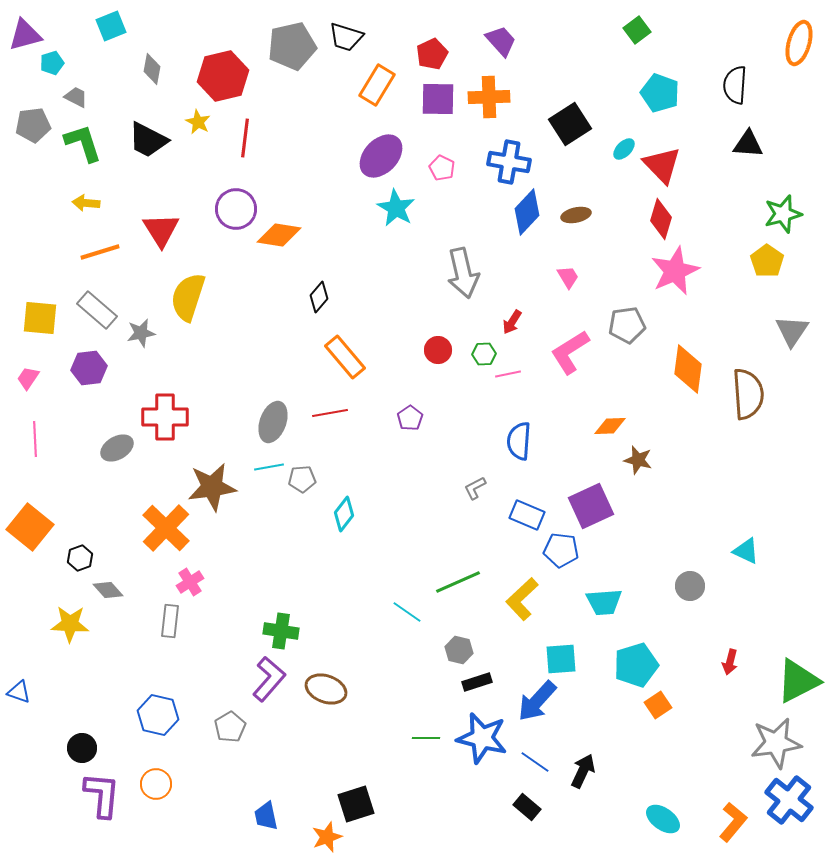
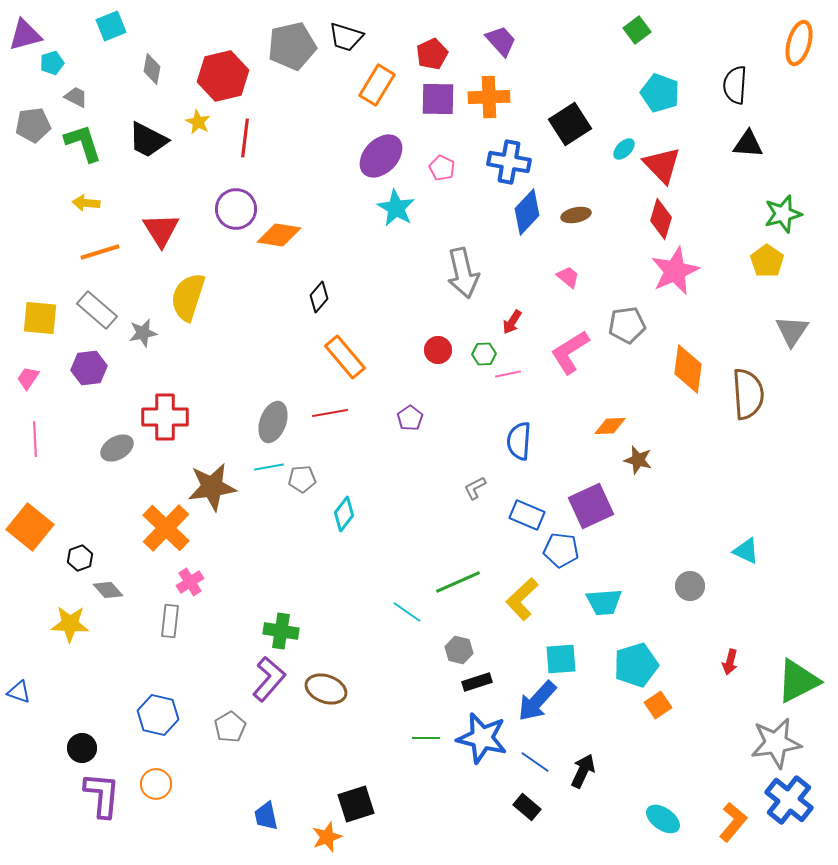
pink trapezoid at (568, 277): rotated 20 degrees counterclockwise
gray star at (141, 333): moved 2 px right
